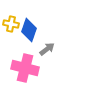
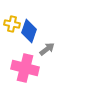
yellow cross: moved 1 px right
blue diamond: moved 1 px down
